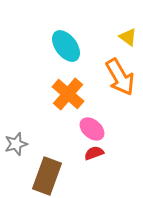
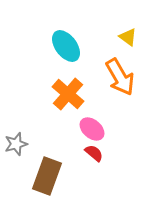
red semicircle: rotated 60 degrees clockwise
